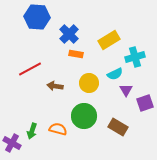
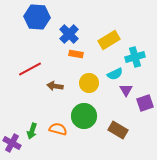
brown rectangle: moved 3 px down
